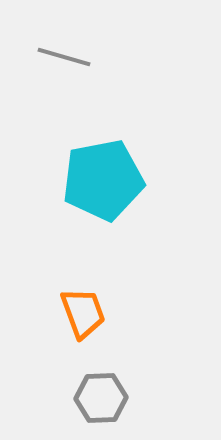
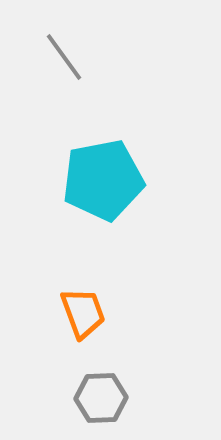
gray line: rotated 38 degrees clockwise
